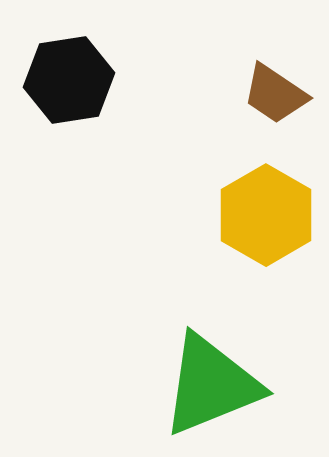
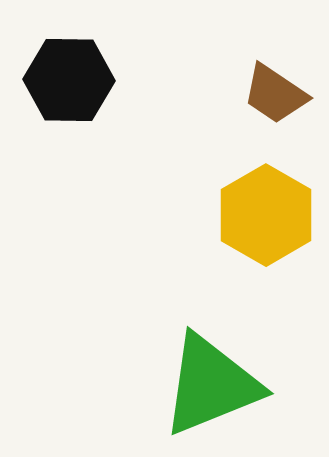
black hexagon: rotated 10 degrees clockwise
